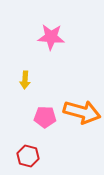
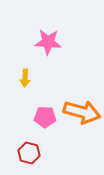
pink star: moved 3 px left, 5 px down
yellow arrow: moved 2 px up
red hexagon: moved 1 px right, 3 px up
